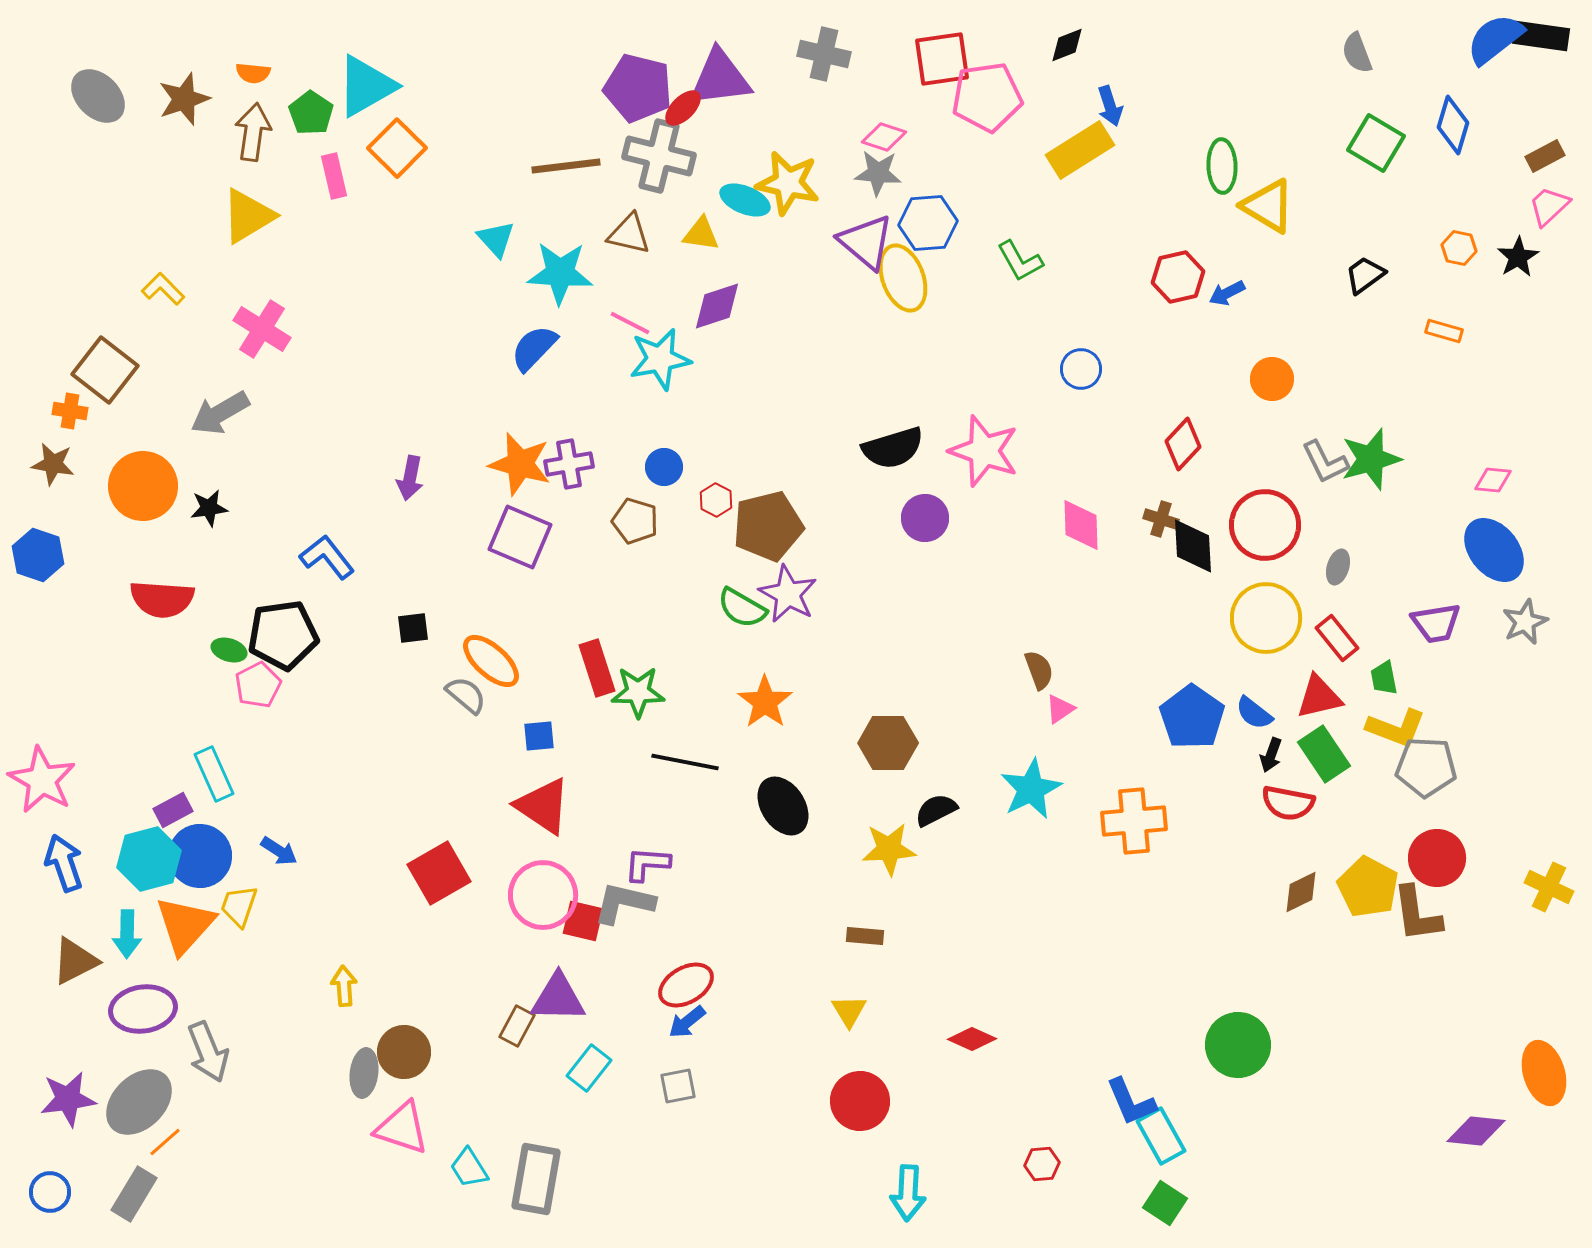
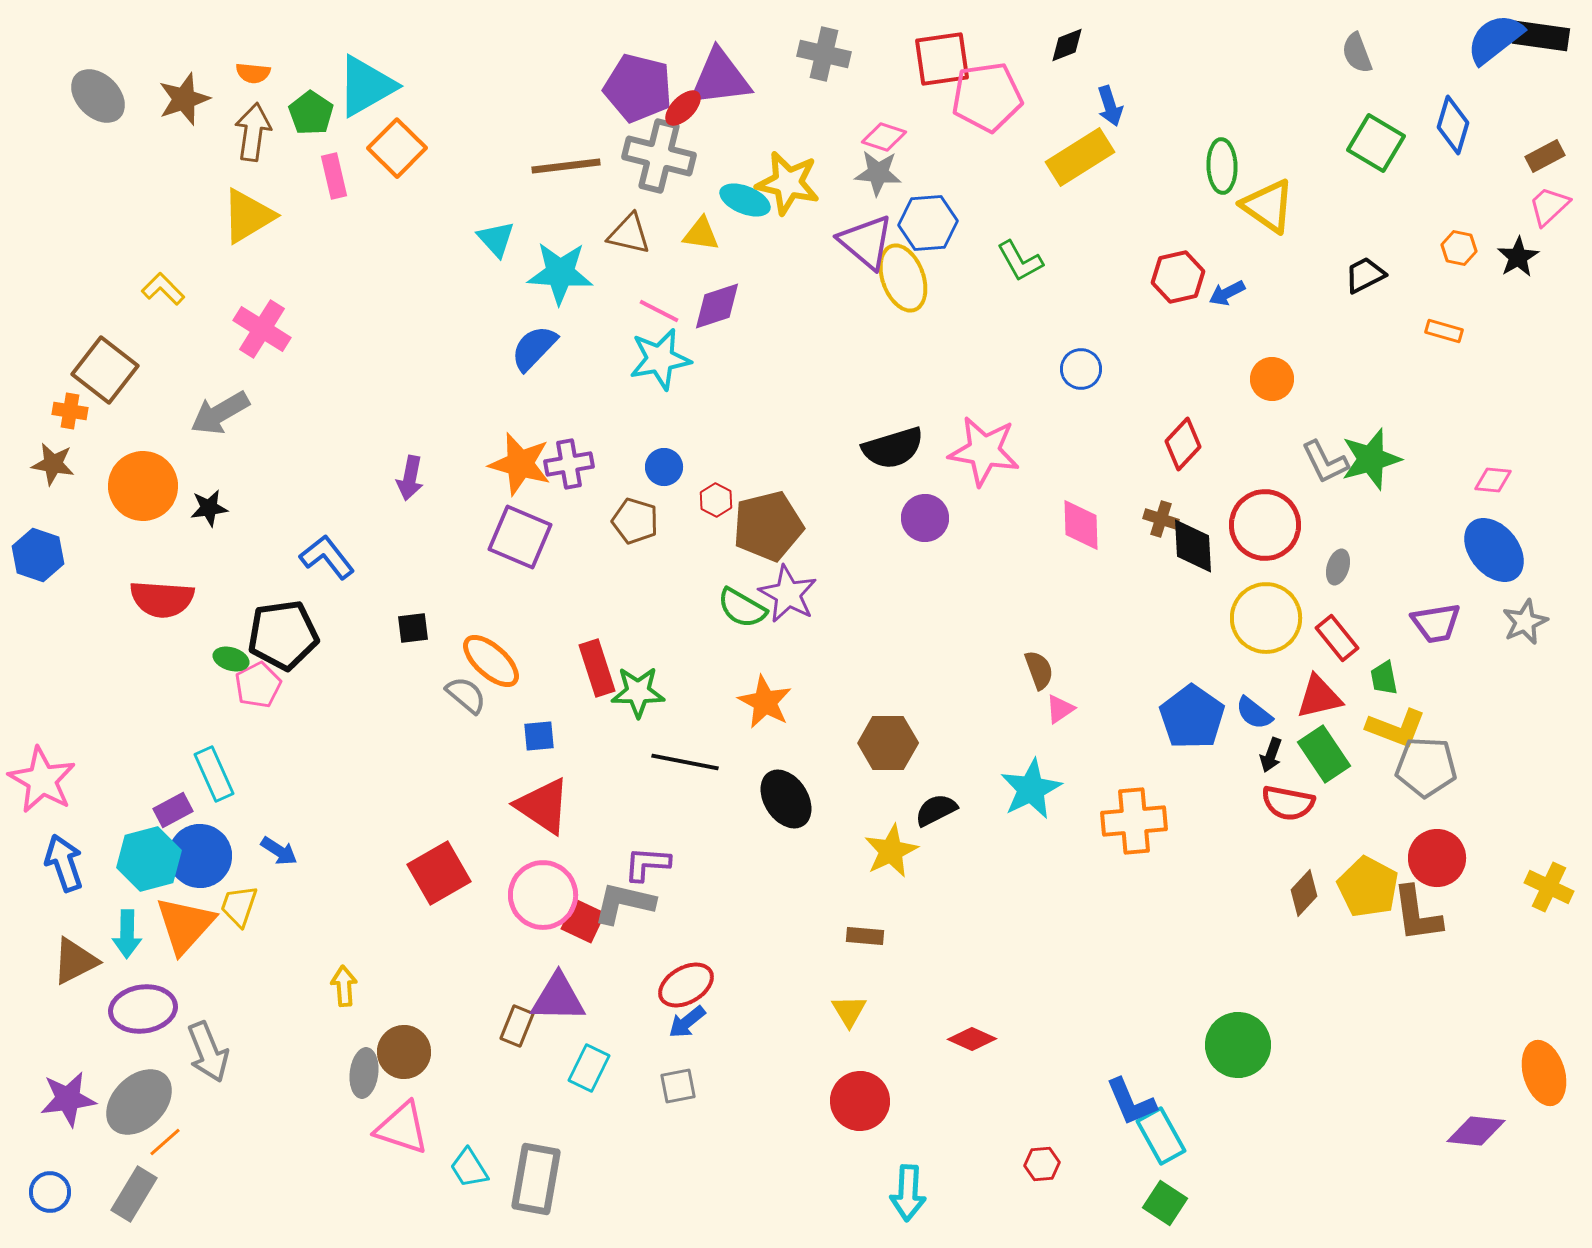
yellow rectangle at (1080, 150): moved 7 px down
yellow triangle at (1268, 206): rotated 4 degrees clockwise
black trapezoid at (1365, 275): rotated 9 degrees clockwise
pink line at (630, 323): moved 29 px right, 12 px up
pink star at (984, 451): rotated 10 degrees counterclockwise
green ellipse at (229, 650): moved 2 px right, 9 px down
orange star at (765, 702): rotated 8 degrees counterclockwise
black ellipse at (783, 806): moved 3 px right, 7 px up
yellow star at (889, 849): moved 2 px right, 2 px down; rotated 22 degrees counterclockwise
brown diamond at (1301, 892): moved 3 px right, 1 px down; rotated 21 degrees counterclockwise
red square at (583, 921): rotated 12 degrees clockwise
brown rectangle at (517, 1026): rotated 6 degrees counterclockwise
cyan rectangle at (589, 1068): rotated 12 degrees counterclockwise
